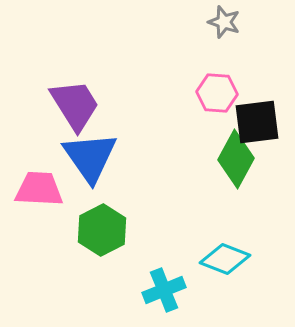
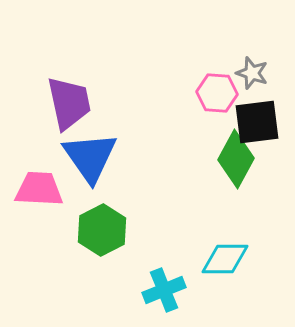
gray star: moved 28 px right, 51 px down
purple trapezoid: moved 6 px left, 2 px up; rotated 20 degrees clockwise
cyan diamond: rotated 21 degrees counterclockwise
